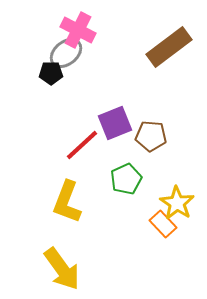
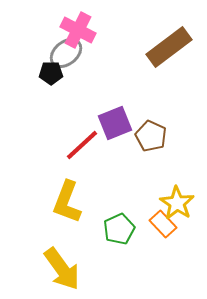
brown pentagon: rotated 20 degrees clockwise
green pentagon: moved 7 px left, 50 px down
